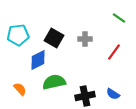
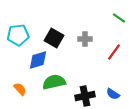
blue diamond: rotated 10 degrees clockwise
